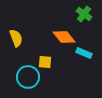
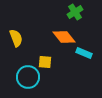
green cross: moved 9 px left, 2 px up; rotated 21 degrees clockwise
